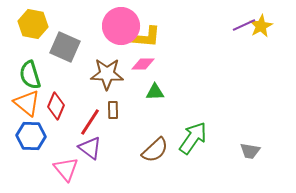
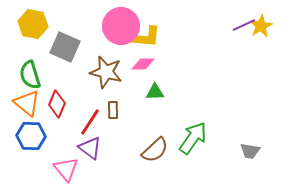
brown star: moved 1 px left, 2 px up; rotated 12 degrees clockwise
red diamond: moved 1 px right, 2 px up
